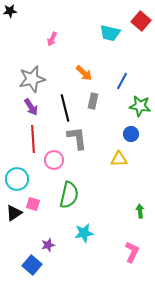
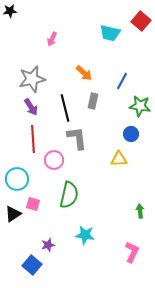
black triangle: moved 1 px left, 1 px down
cyan star: moved 1 px right, 2 px down; rotated 18 degrees clockwise
